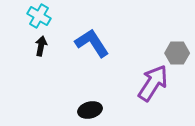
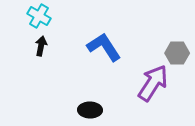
blue L-shape: moved 12 px right, 4 px down
black ellipse: rotated 15 degrees clockwise
